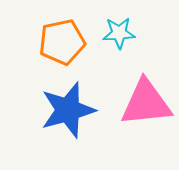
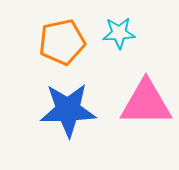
pink triangle: rotated 6 degrees clockwise
blue star: rotated 14 degrees clockwise
